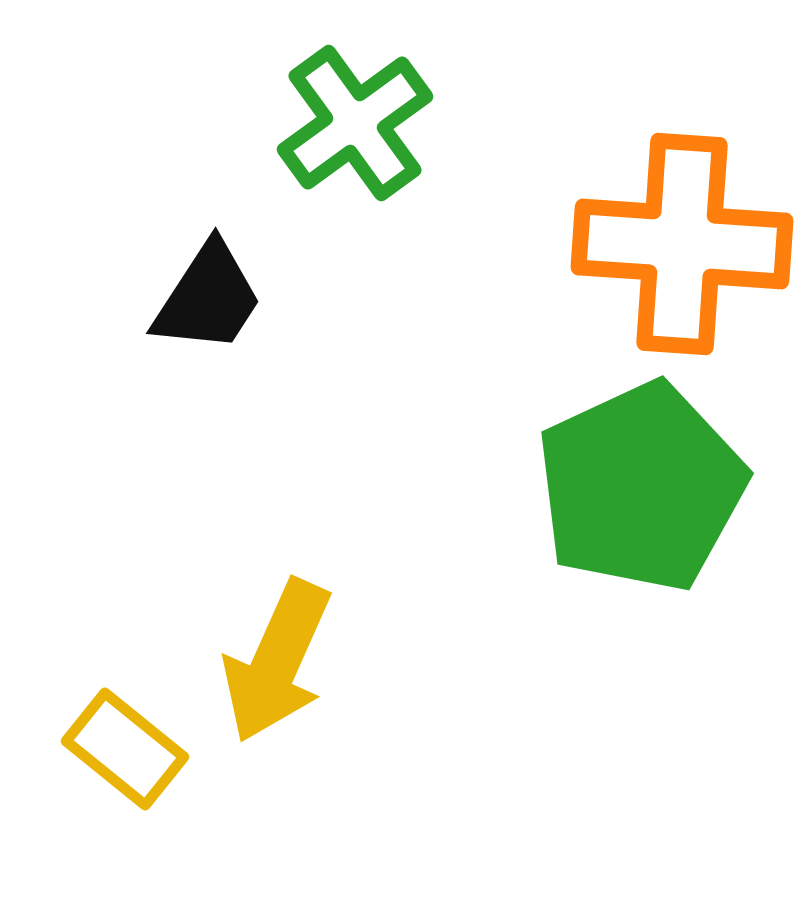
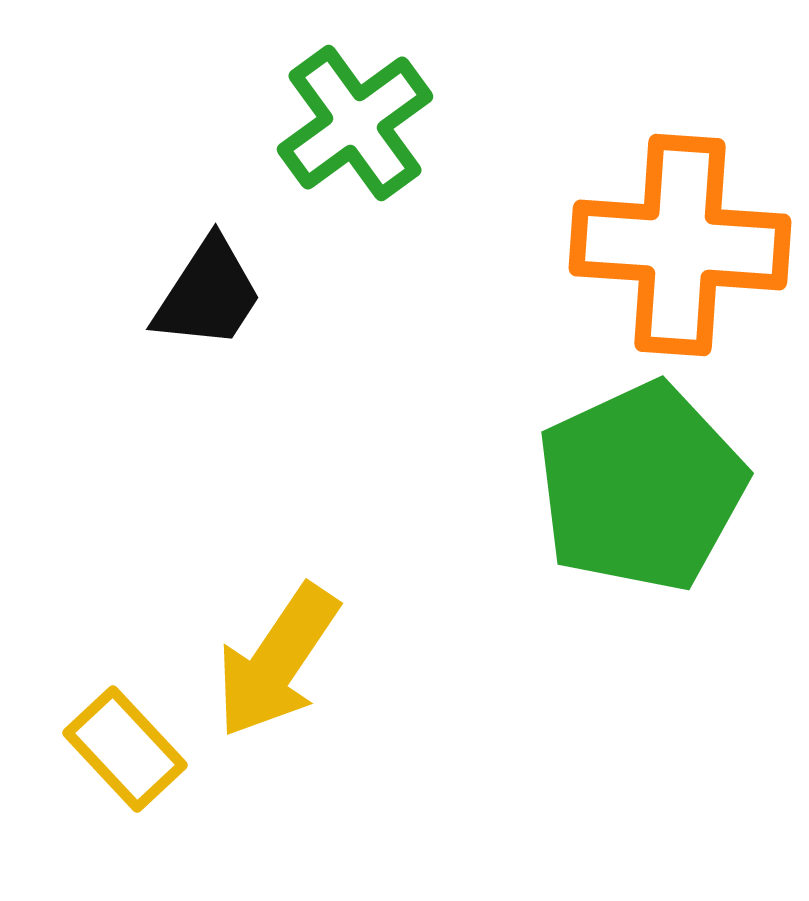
orange cross: moved 2 px left, 1 px down
black trapezoid: moved 4 px up
yellow arrow: rotated 10 degrees clockwise
yellow rectangle: rotated 8 degrees clockwise
